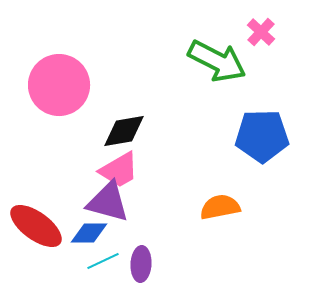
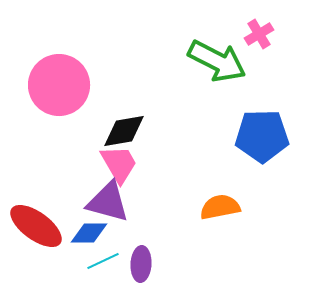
pink cross: moved 2 px left, 2 px down; rotated 16 degrees clockwise
pink trapezoid: moved 6 px up; rotated 90 degrees counterclockwise
